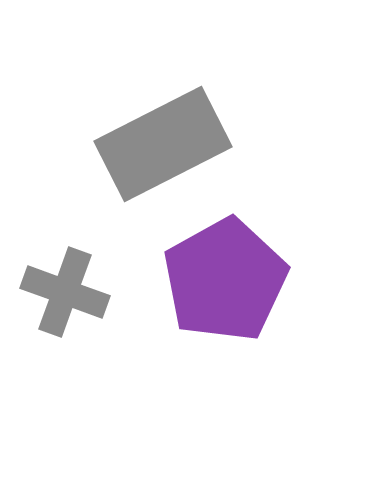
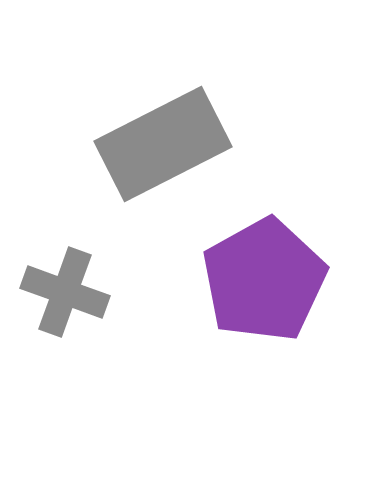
purple pentagon: moved 39 px right
